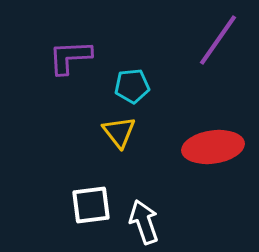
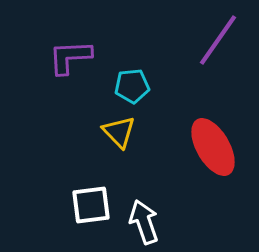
yellow triangle: rotated 6 degrees counterclockwise
red ellipse: rotated 68 degrees clockwise
